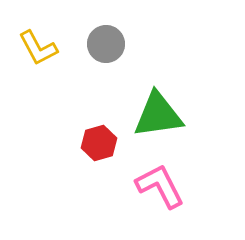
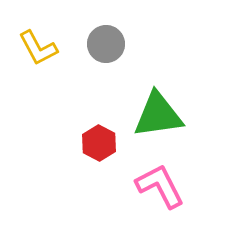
red hexagon: rotated 16 degrees counterclockwise
